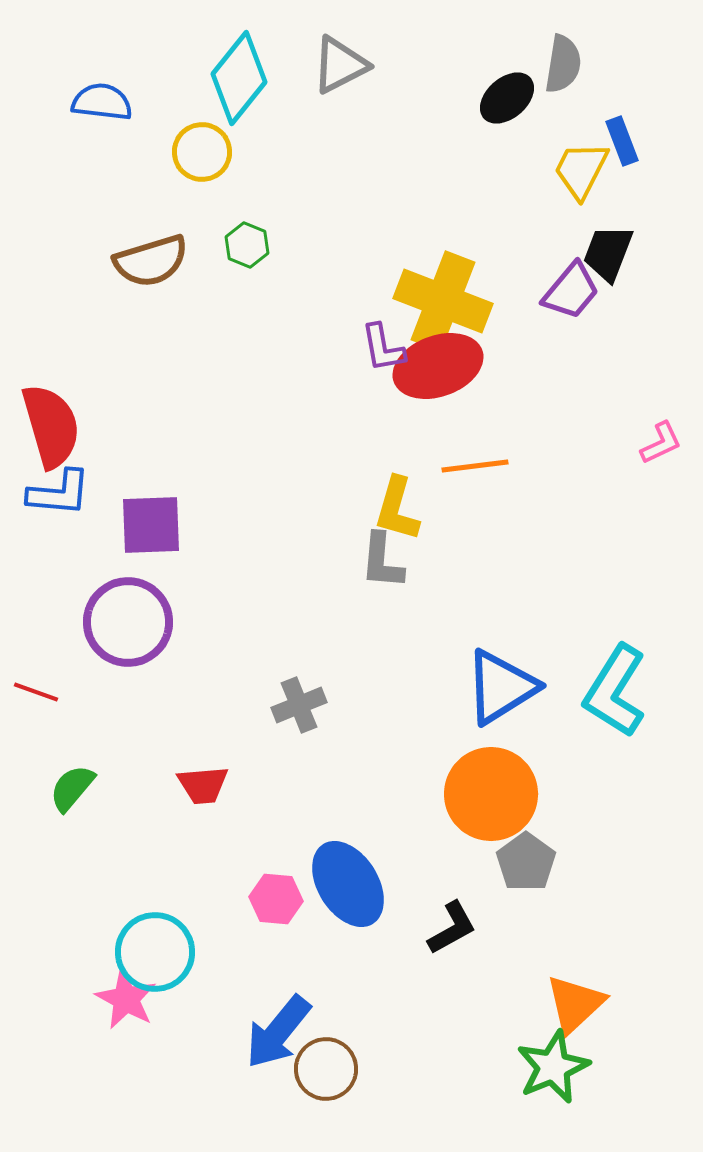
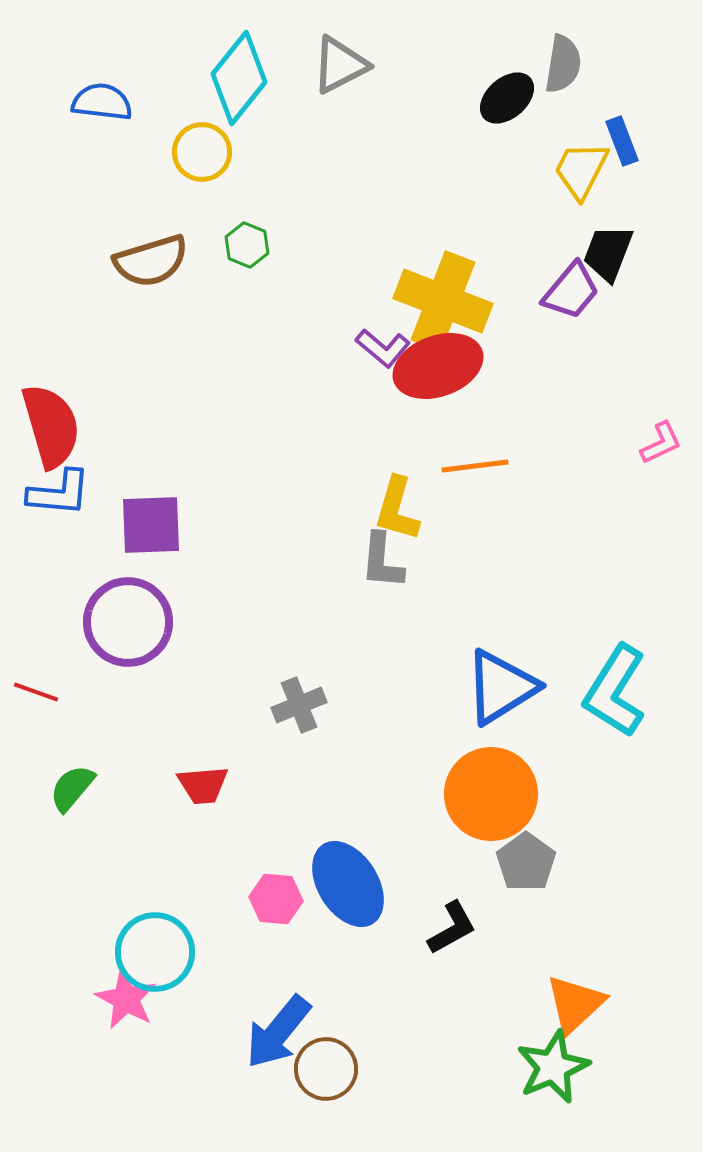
purple L-shape: rotated 40 degrees counterclockwise
